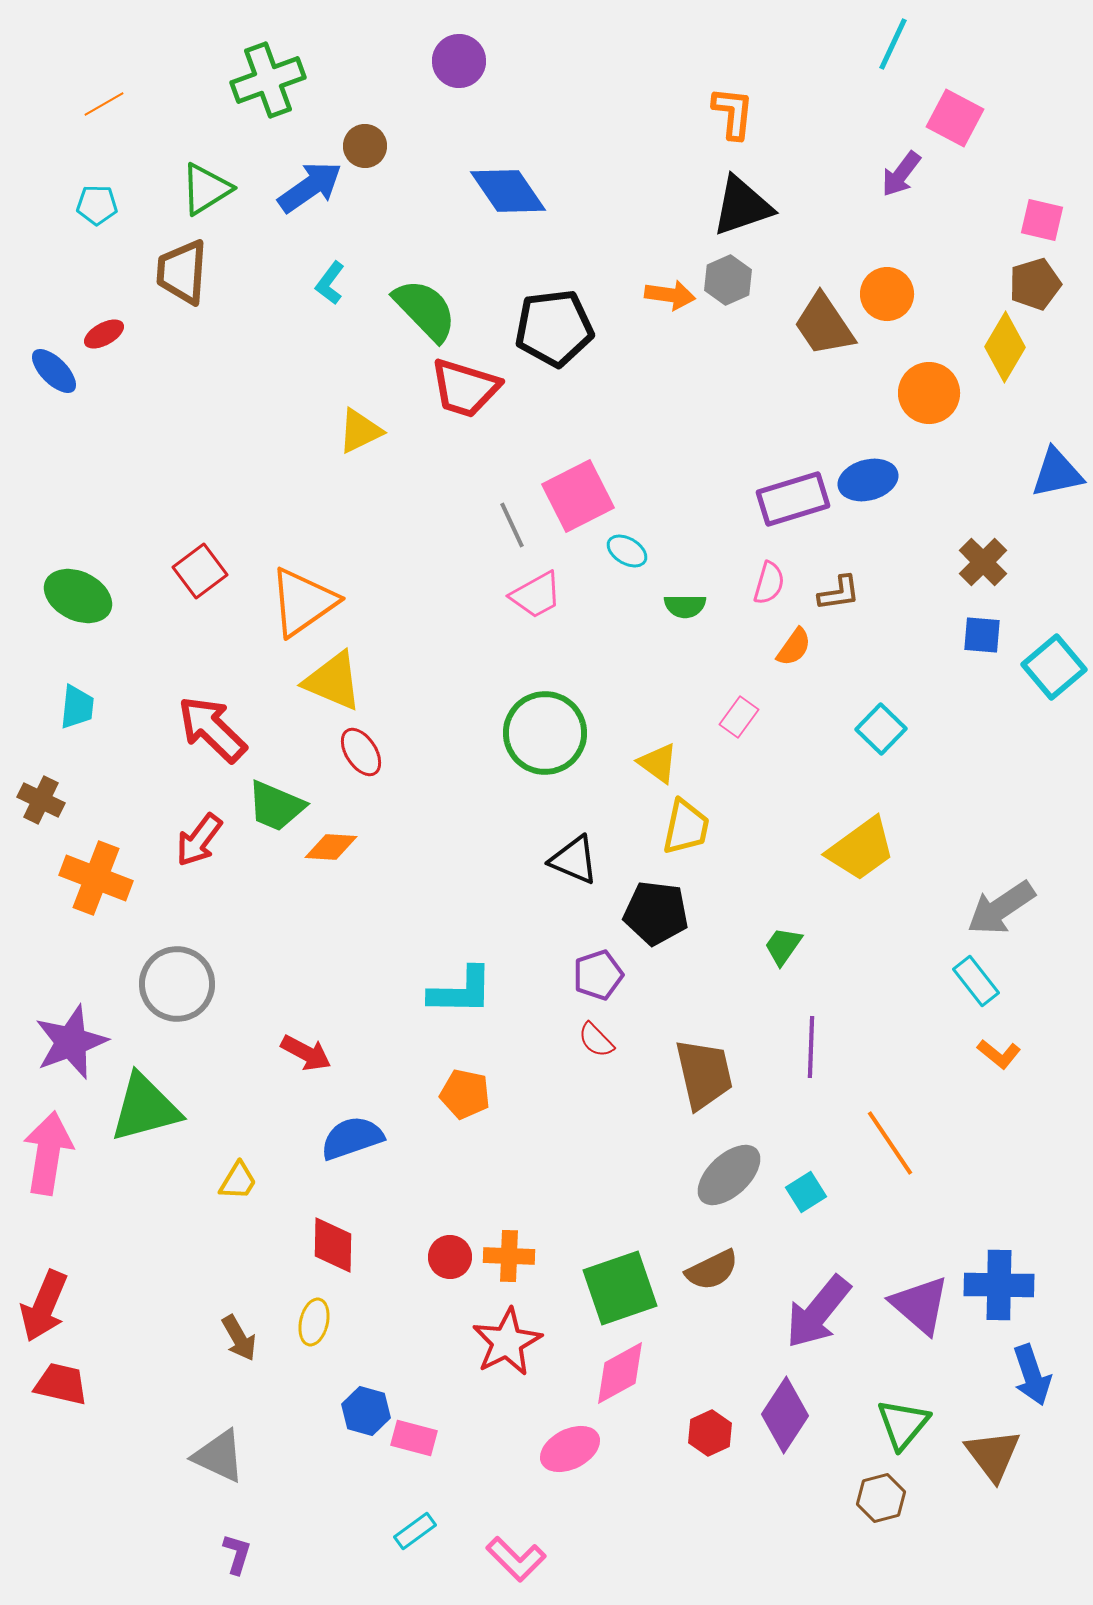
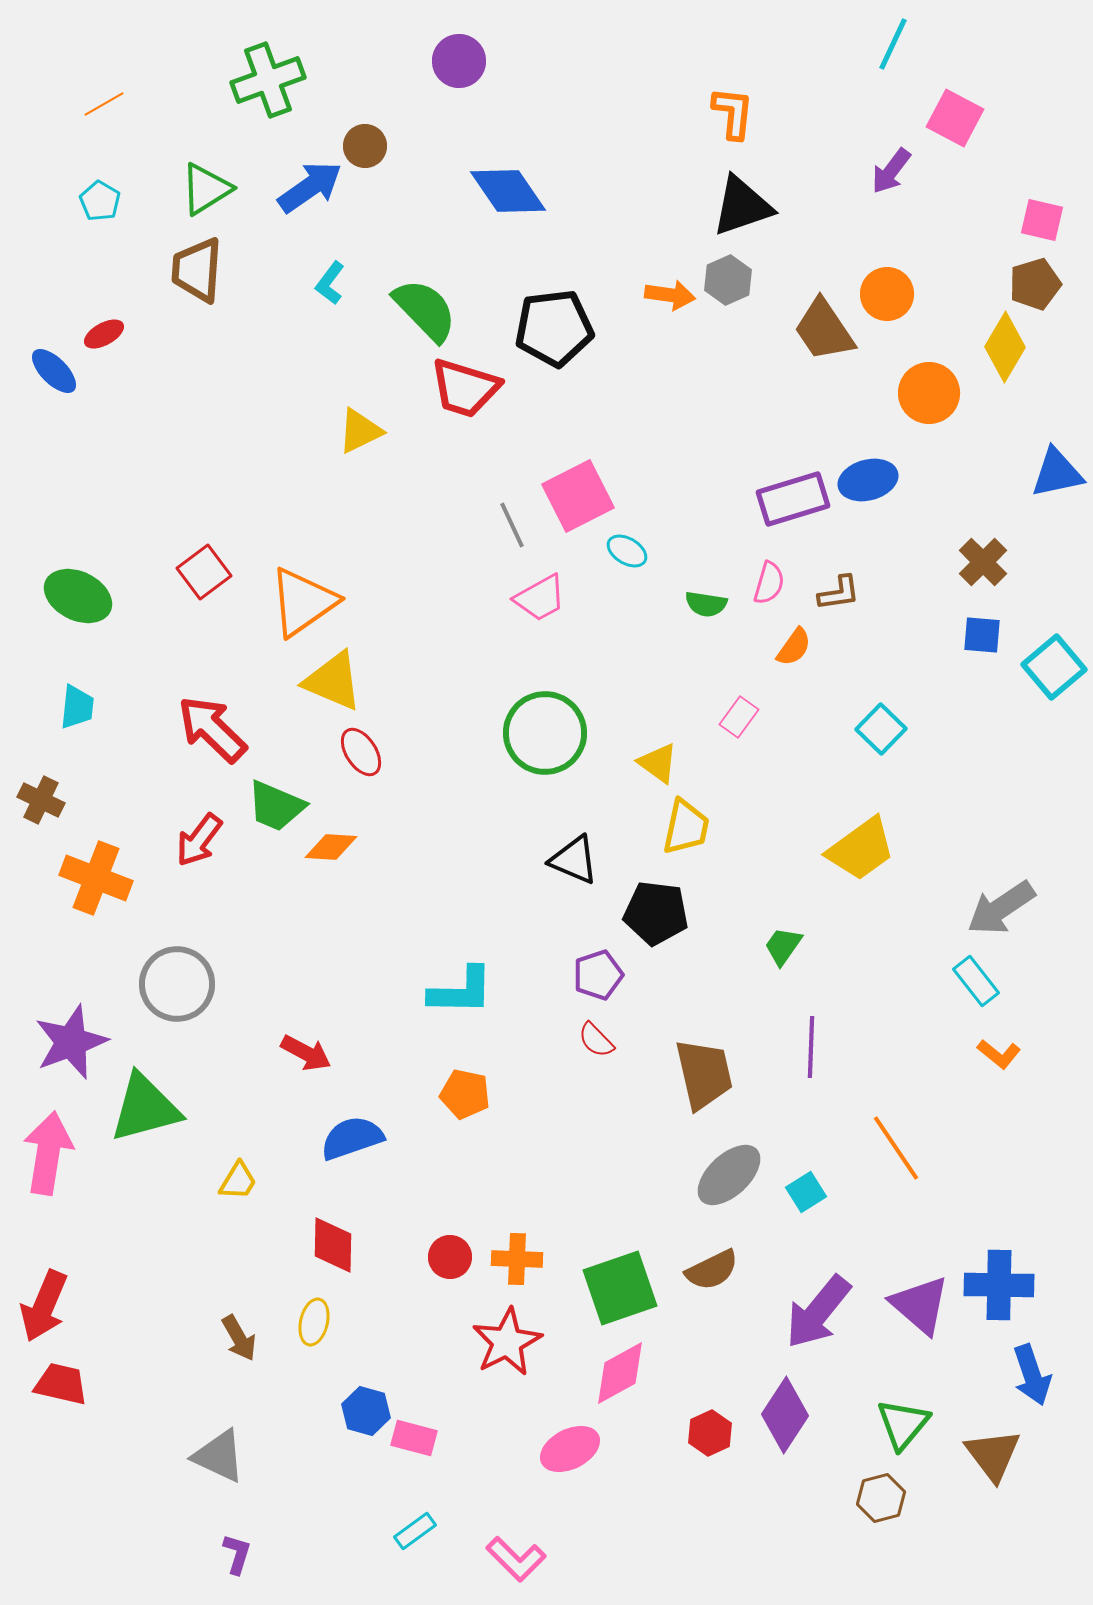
purple arrow at (901, 174): moved 10 px left, 3 px up
cyan pentagon at (97, 205): moved 3 px right, 4 px up; rotated 30 degrees clockwise
brown trapezoid at (182, 272): moved 15 px right, 2 px up
brown trapezoid at (824, 325): moved 5 px down
red square at (200, 571): moved 4 px right, 1 px down
pink trapezoid at (536, 595): moved 4 px right, 3 px down
green semicircle at (685, 606): moved 21 px right, 2 px up; rotated 9 degrees clockwise
orange line at (890, 1143): moved 6 px right, 5 px down
orange cross at (509, 1256): moved 8 px right, 3 px down
